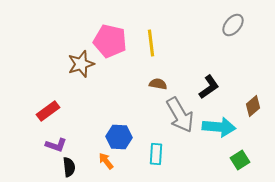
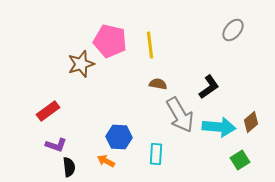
gray ellipse: moved 5 px down
yellow line: moved 1 px left, 2 px down
brown diamond: moved 2 px left, 16 px down
orange arrow: rotated 24 degrees counterclockwise
